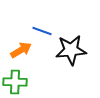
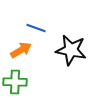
blue line: moved 6 px left, 3 px up
black star: rotated 16 degrees clockwise
